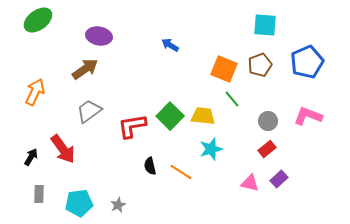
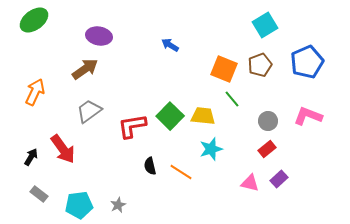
green ellipse: moved 4 px left
cyan square: rotated 35 degrees counterclockwise
gray rectangle: rotated 54 degrees counterclockwise
cyan pentagon: moved 2 px down
